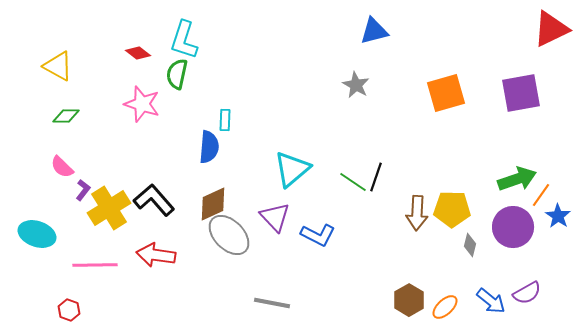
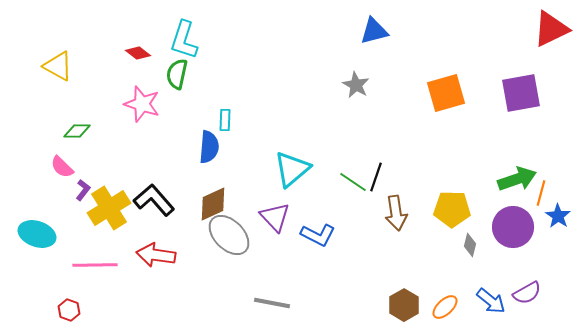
green diamond: moved 11 px right, 15 px down
orange line: moved 2 px up; rotated 20 degrees counterclockwise
brown arrow: moved 21 px left; rotated 12 degrees counterclockwise
brown hexagon: moved 5 px left, 5 px down
